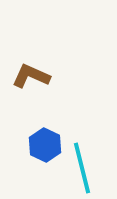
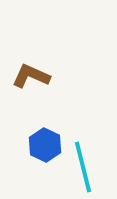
cyan line: moved 1 px right, 1 px up
